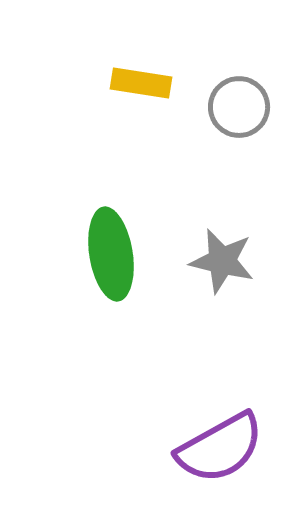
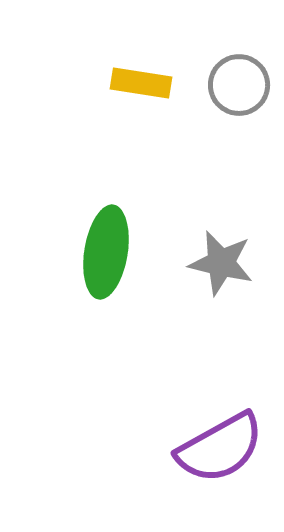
gray circle: moved 22 px up
green ellipse: moved 5 px left, 2 px up; rotated 18 degrees clockwise
gray star: moved 1 px left, 2 px down
